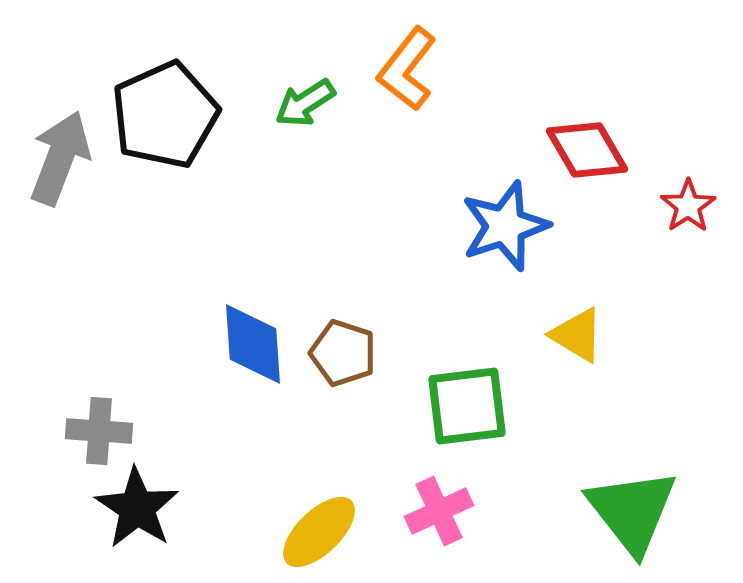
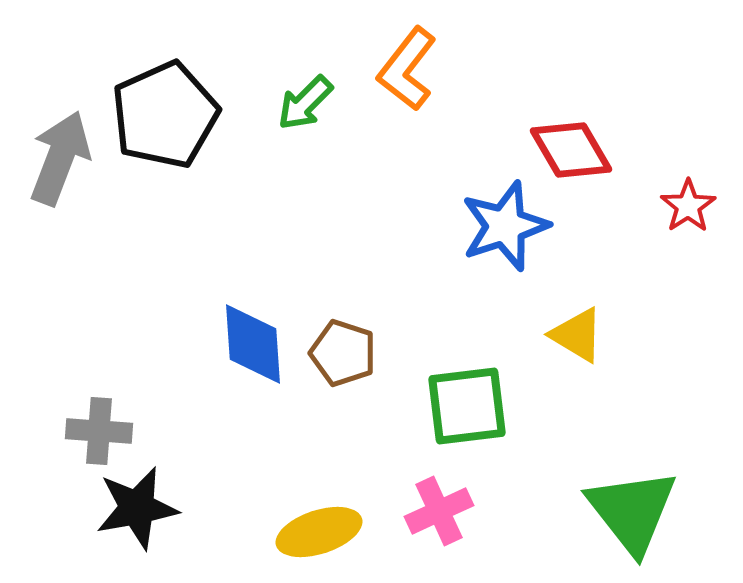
green arrow: rotated 12 degrees counterclockwise
red diamond: moved 16 px left
black star: rotated 28 degrees clockwise
yellow ellipse: rotated 26 degrees clockwise
